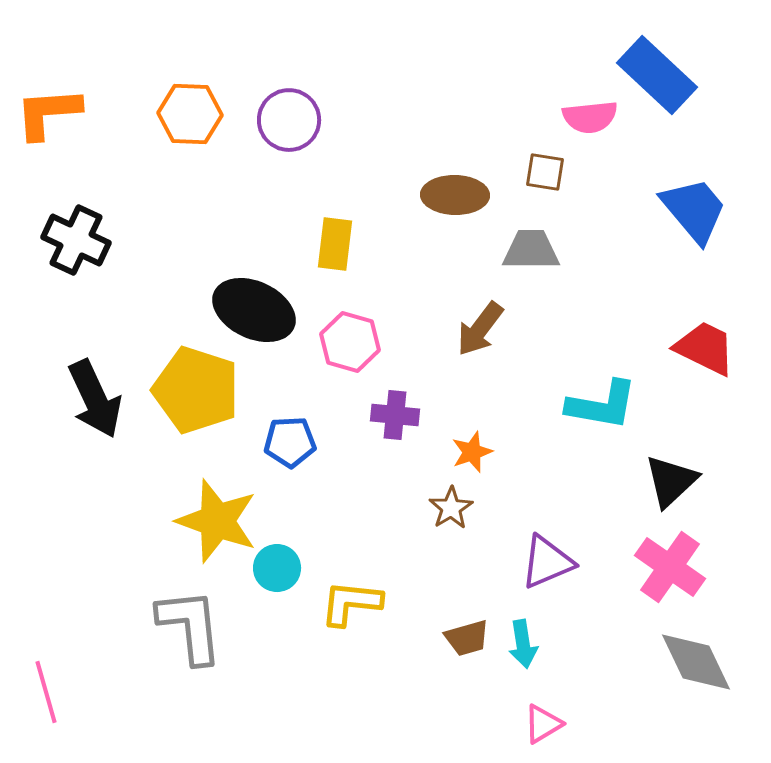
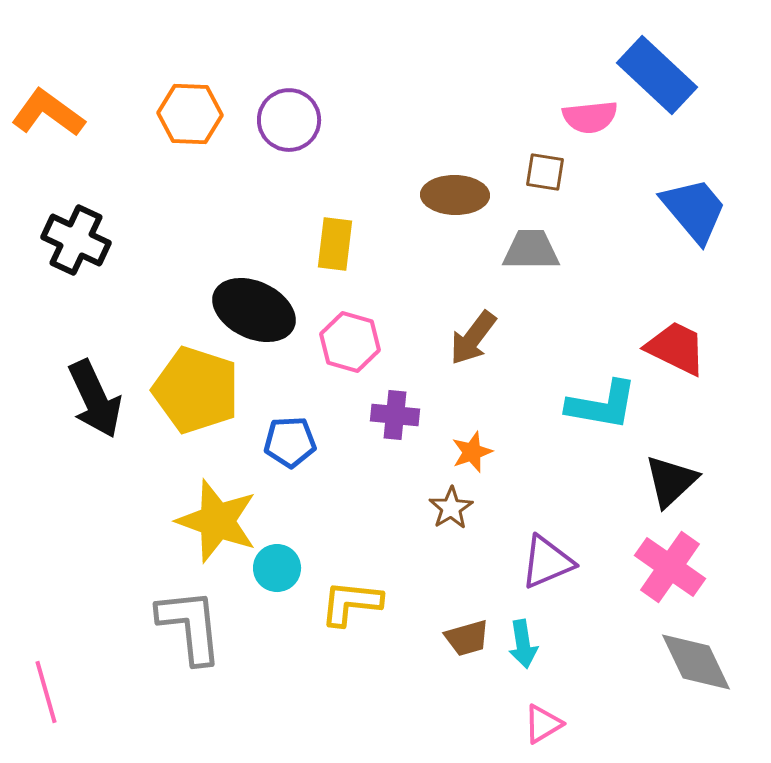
orange L-shape: rotated 40 degrees clockwise
brown arrow: moved 7 px left, 9 px down
red trapezoid: moved 29 px left
